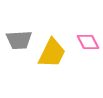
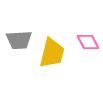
yellow trapezoid: rotated 12 degrees counterclockwise
